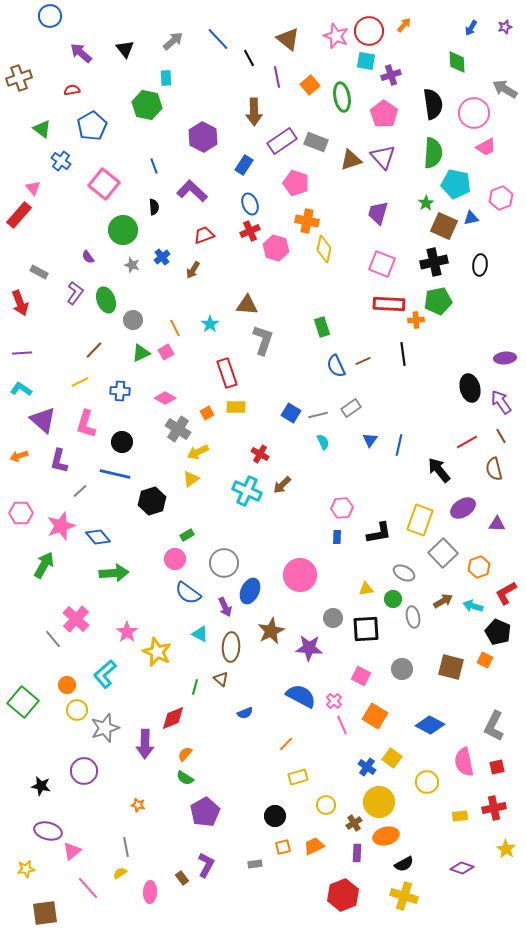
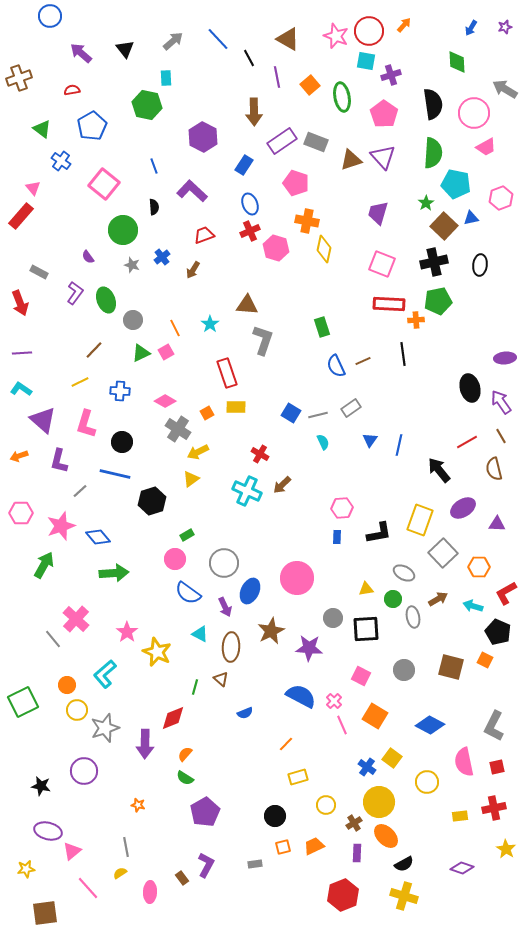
brown triangle at (288, 39): rotated 10 degrees counterclockwise
red rectangle at (19, 215): moved 2 px right, 1 px down
brown square at (444, 226): rotated 20 degrees clockwise
pink diamond at (165, 398): moved 3 px down
orange hexagon at (479, 567): rotated 20 degrees clockwise
pink circle at (300, 575): moved 3 px left, 3 px down
brown arrow at (443, 601): moved 5 px left, 2 px up
gray circle at (402, 669): moved 2 px right, 1 px down
green square at (23, 702): rotated 24 degrees clockwise
orange ellipse at (386, 836): rotated 60 degrees clockwise
